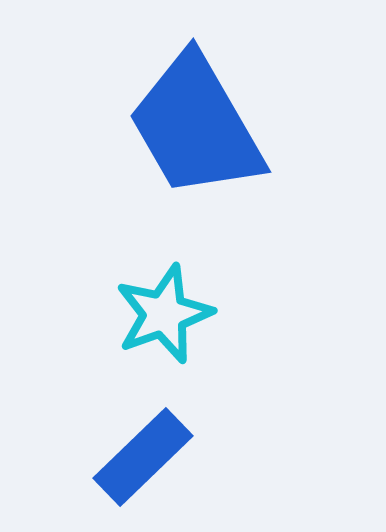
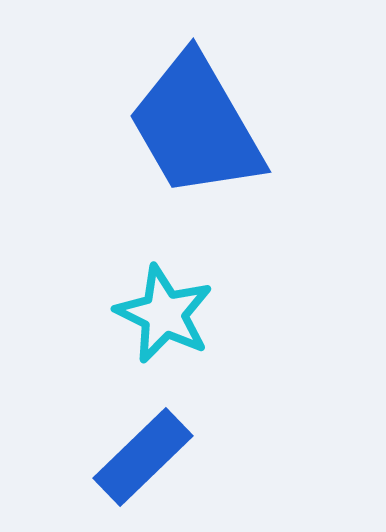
cyan star: rotated 26 degrees counterclockwise
